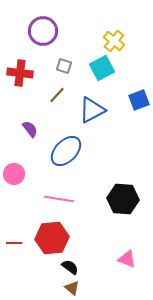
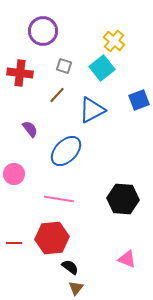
cyan square: rotated 10 degrees counterclockwise
brown triangle: moved 4 px right; rotated 28 degrees clockwise
